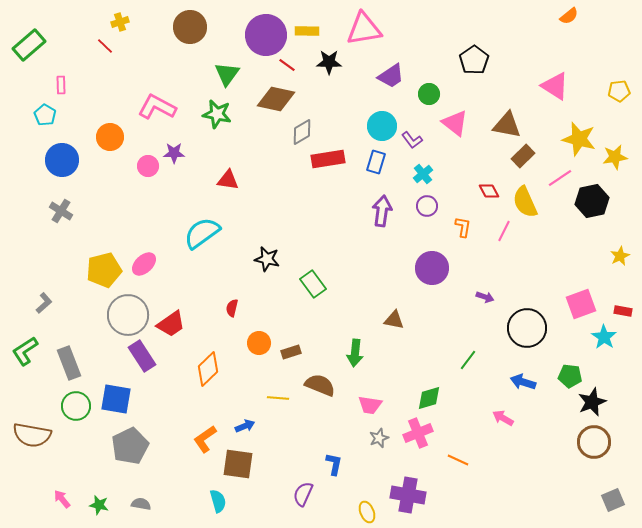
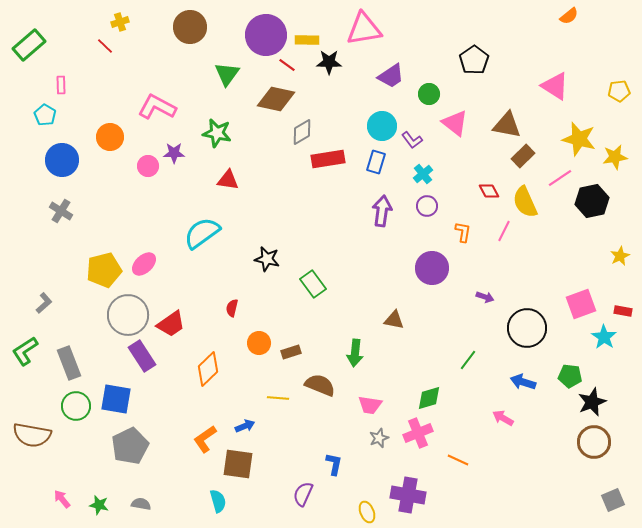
yellow rectangle at (307, 31): moved 9 px down
green star at (217, 114): moved 19 px down
orange L-shape at (463, 227): moved 5 px down
